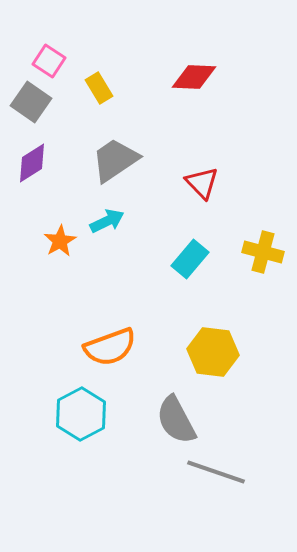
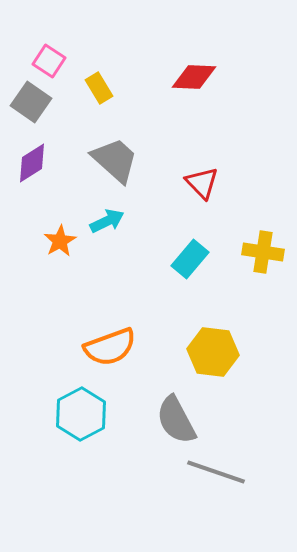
gray trapezoid: rotated 76 degrees clockwise
yellow cross: rotated 6 degrees counterclockwise
